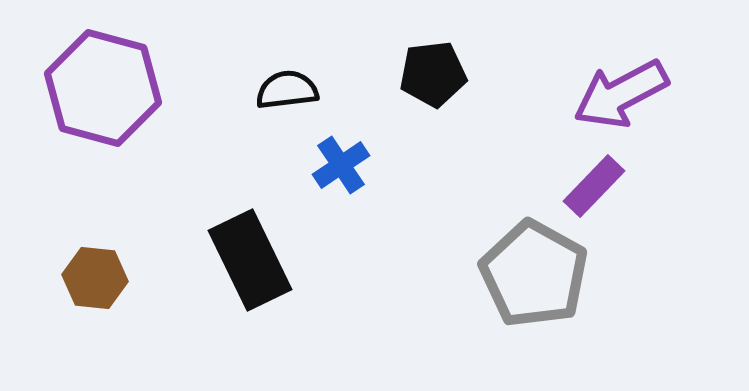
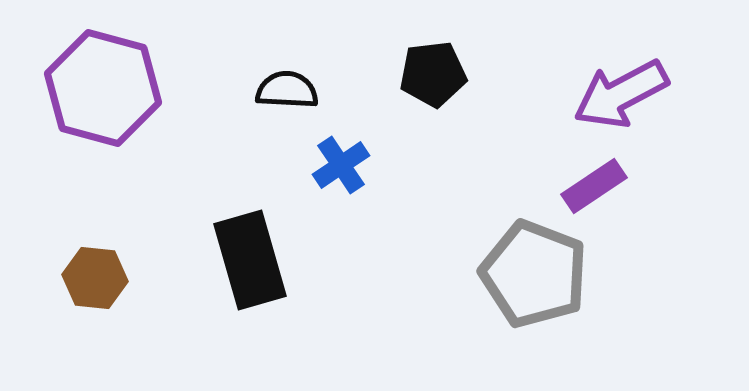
black semicircle: rotated 10 degrees clockwise
purple rectangle: rotated 12 degrees clockwise
black rectangle: rotated 10 degrees clockwise
gray pentagon: rotated 8 degrees counterclockwise
